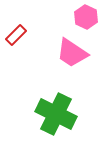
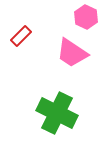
red rectangle: moved 5 px right, 1 px down
green cross: moved 1 px right, 1 px up
